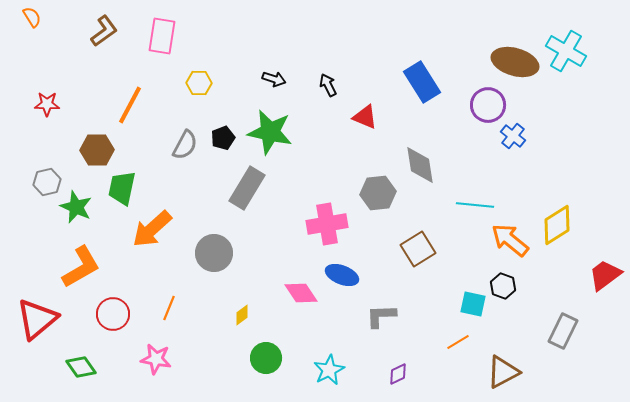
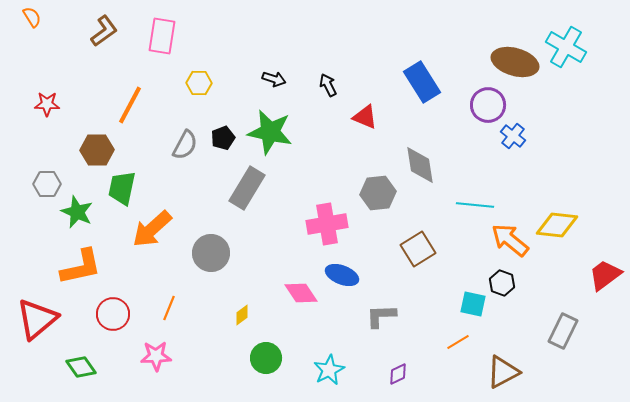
cyan cross at (566, 51): moved 4 px up
gray hexagon at (47, 182): moved 2 px down; rotated 12 degrees clockwise
green star at (76, 207): moved 1 px right, 5 px down
yellow diamond at (557, 225): rotated 39 degrees clockwise
gray circle at (214, 253): moved 3 px left
orange L-shape at (81, 267): rotated 18 degrees clockwise
black hexagon at (503, 286): moved 1 px left, 3 px up
pink star at (156, 359): moved 3 px up; rotated 12 degrees counterclockwise
